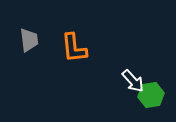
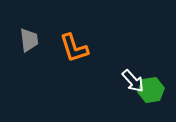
orange L-shape: rotated 12 degrees counterclockwise
green hexagon: moved 5 px up
